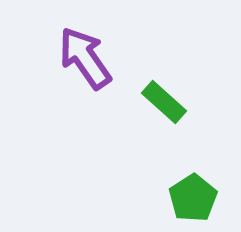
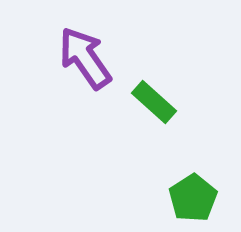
green rectangle: moved 10 px left
